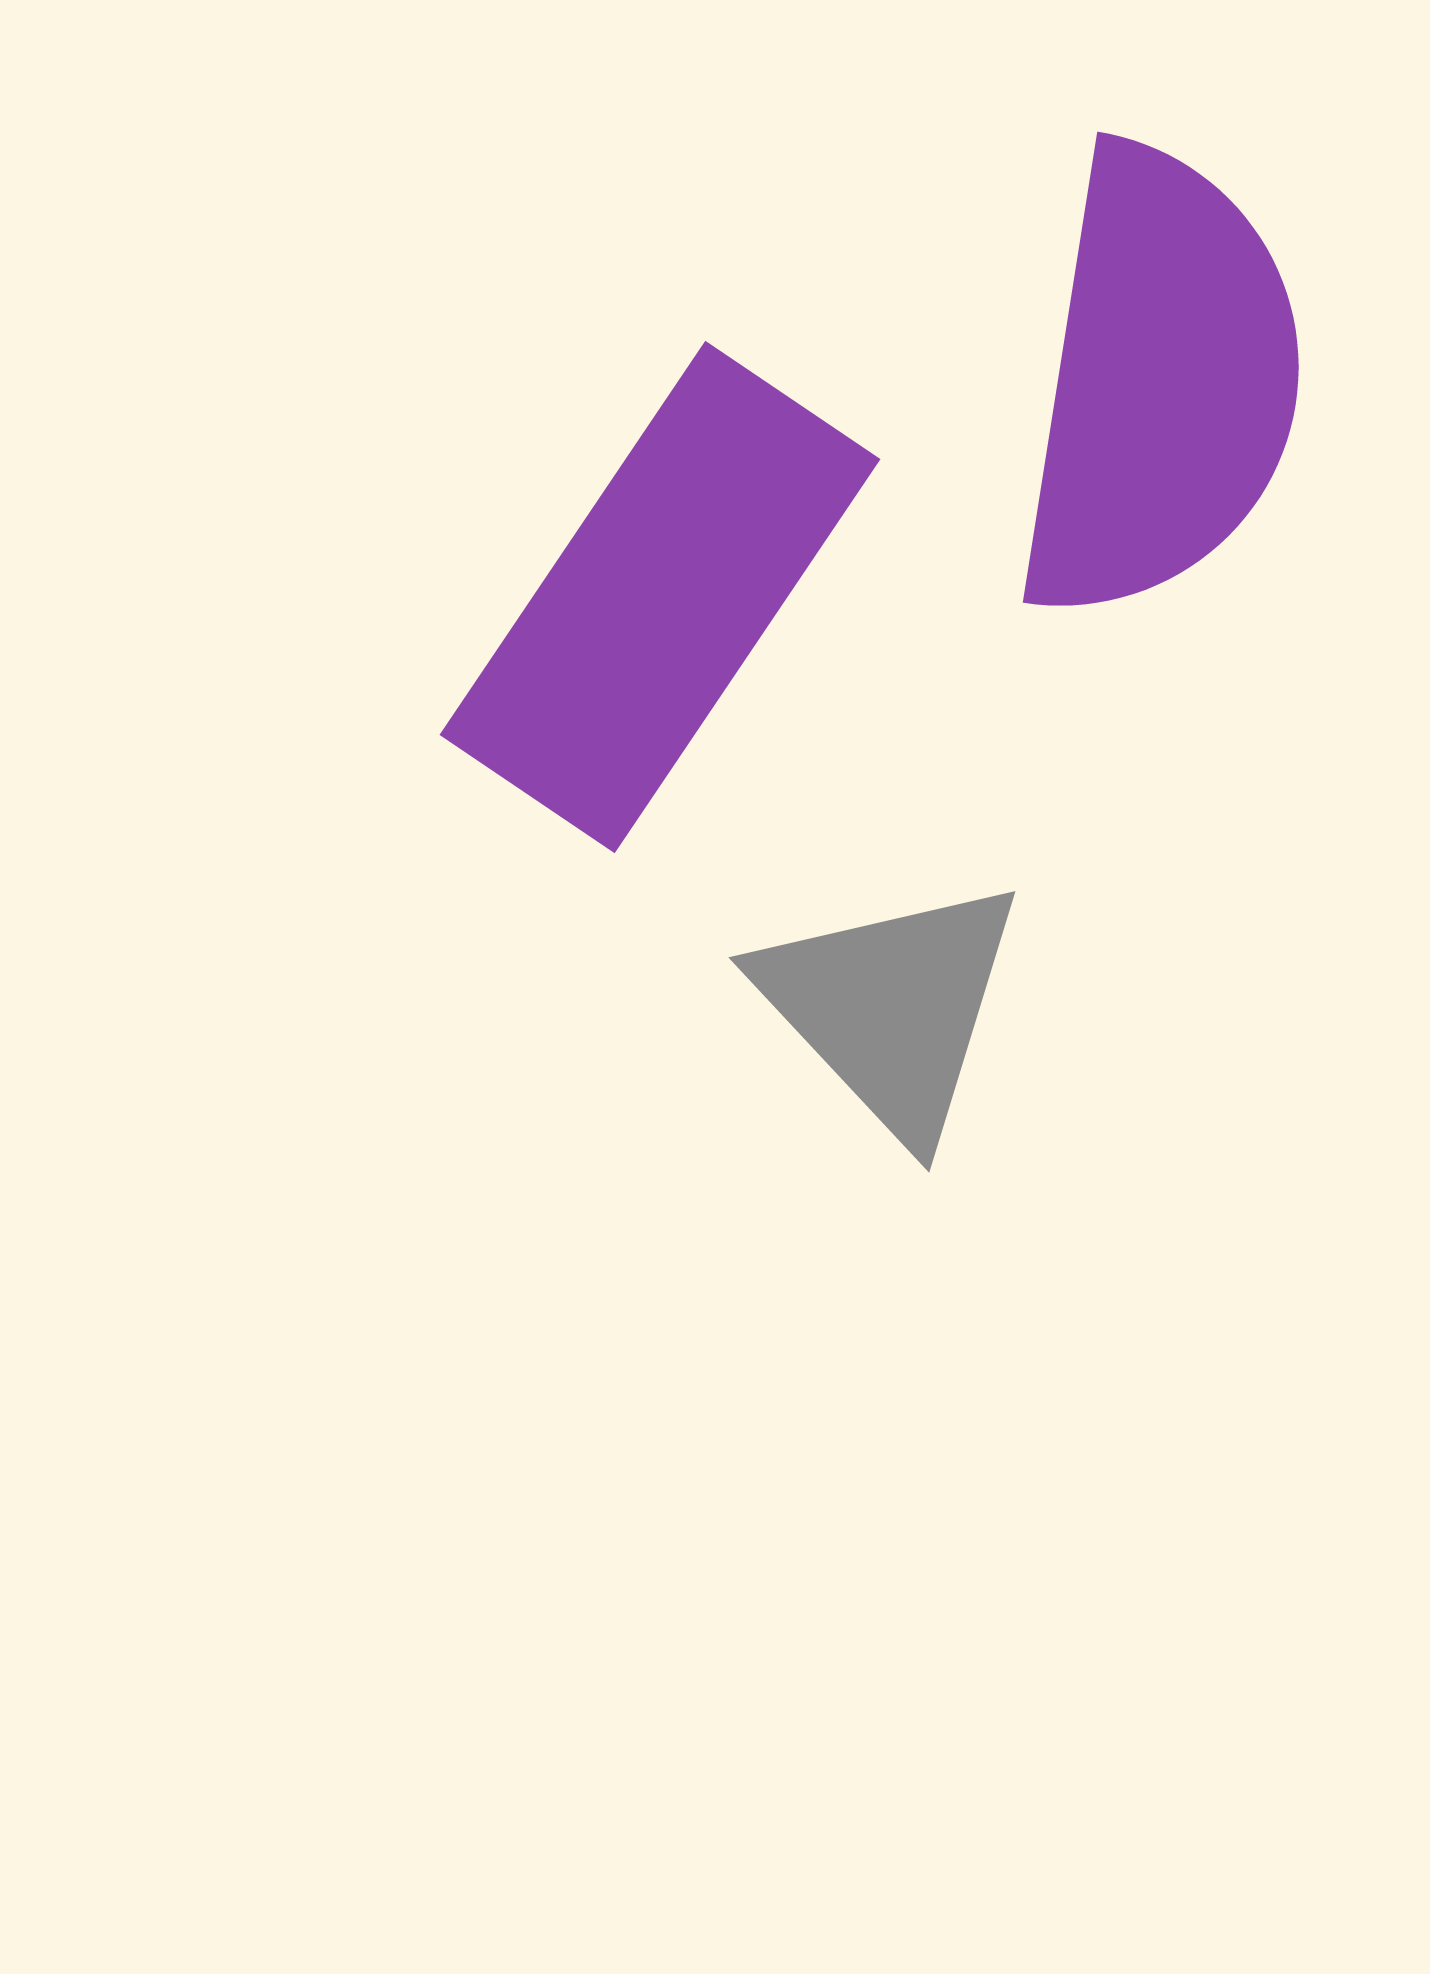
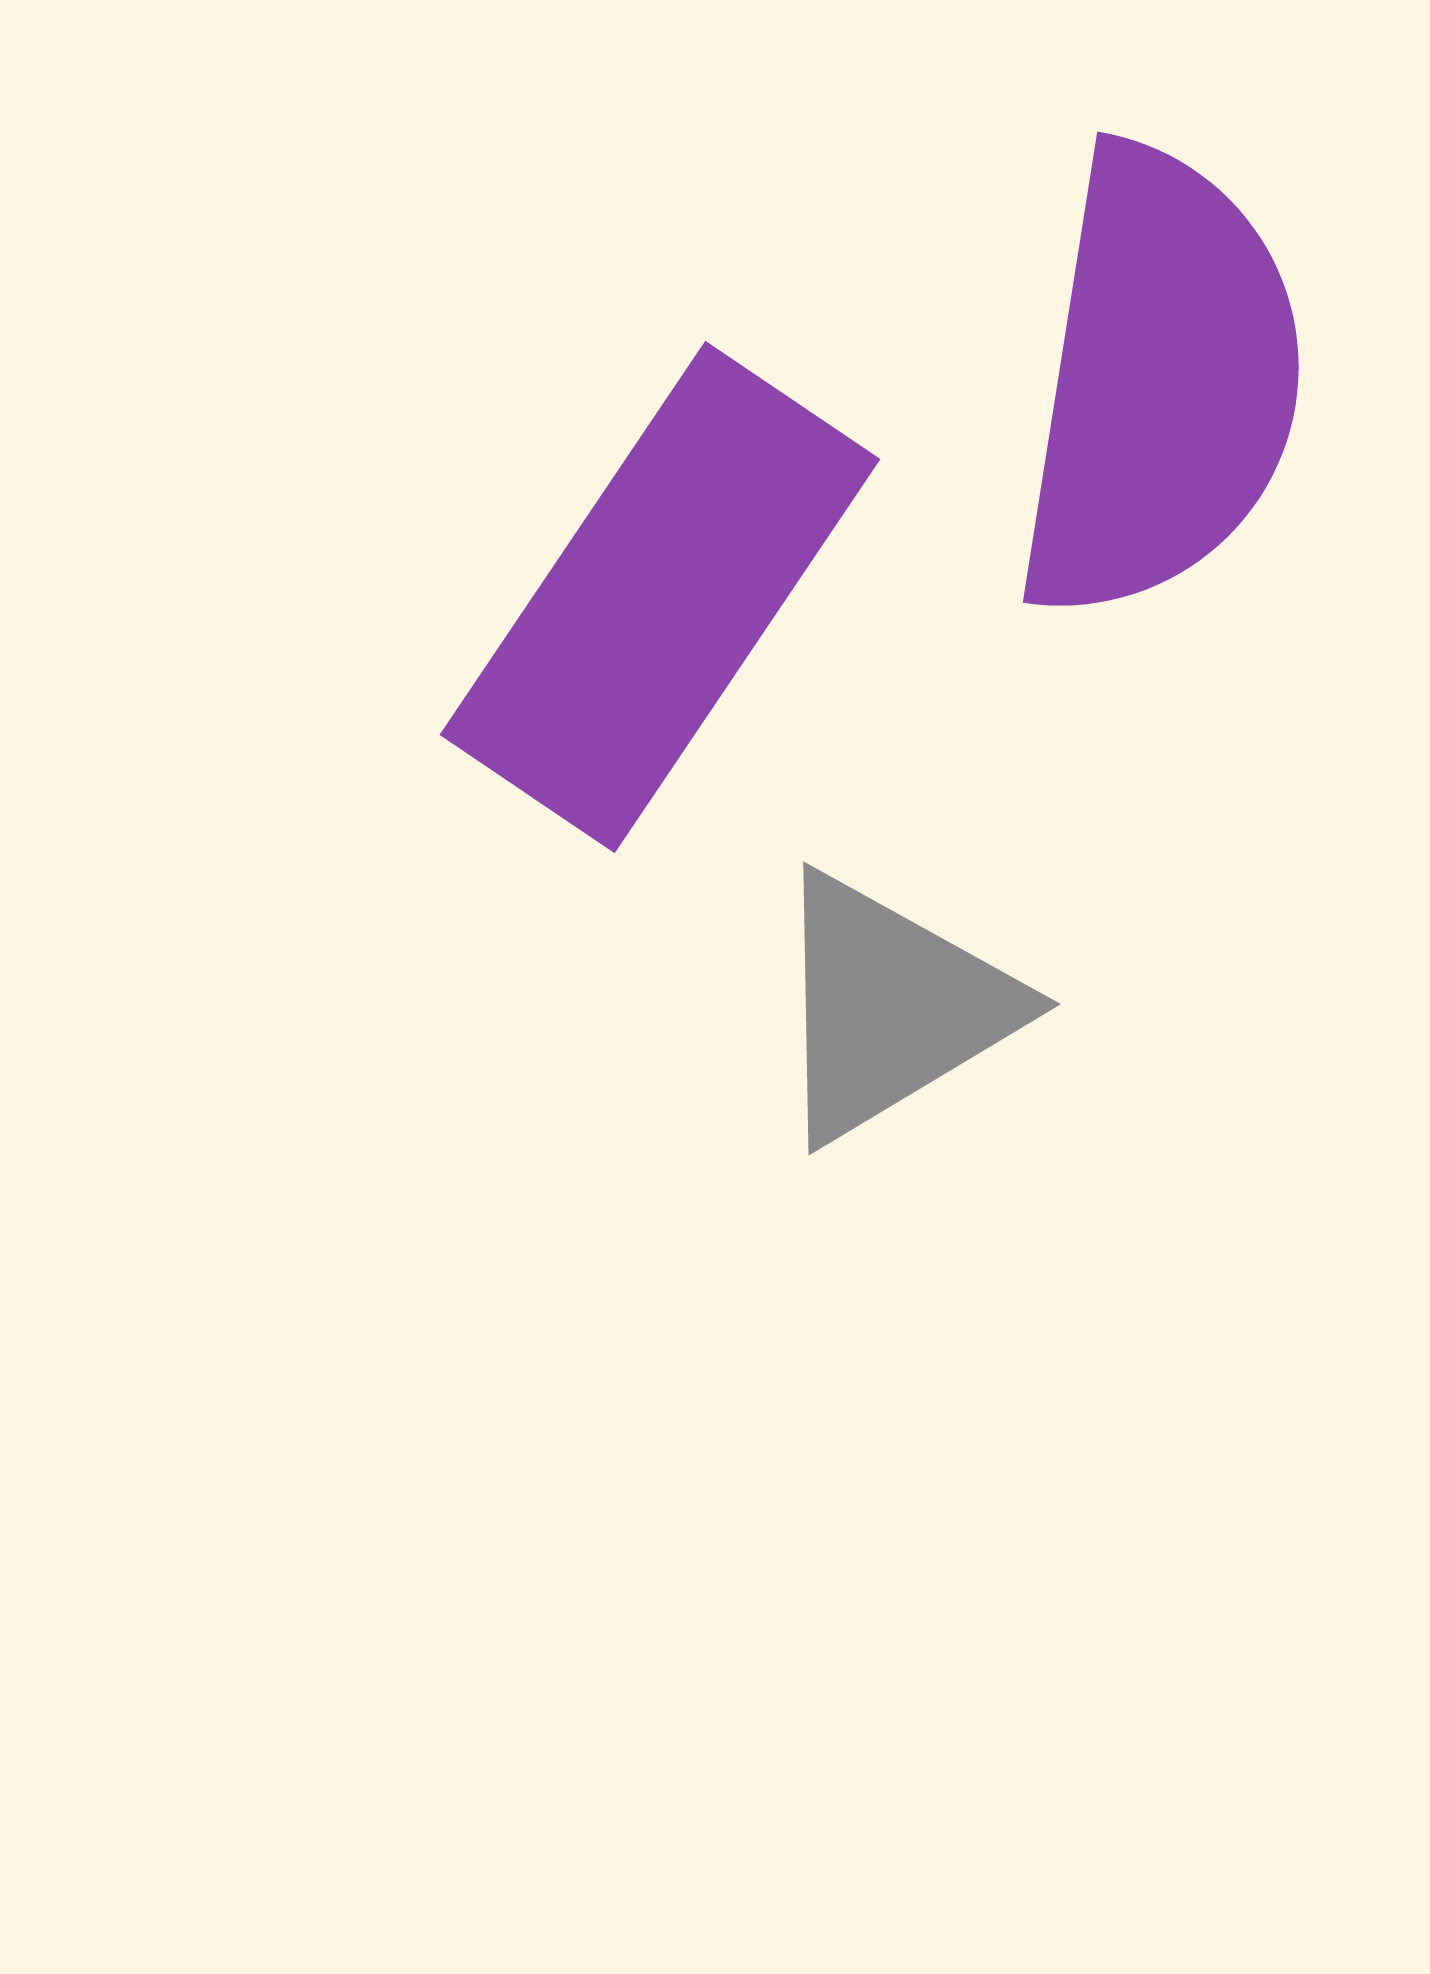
gray triangle: rotated 42 degrees clockwise
